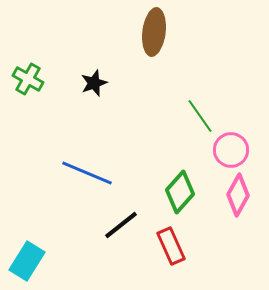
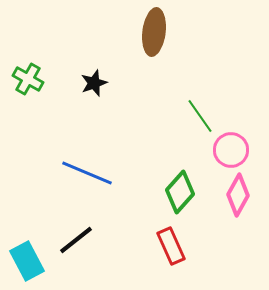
black line: moved 45 px left, 15 px down
cyan rectangle: rotated 60 degrees counterclockwise
